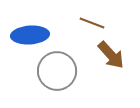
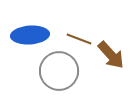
brown line: moved 13 px left, 16 px down
gray circle: moved 2 px right
